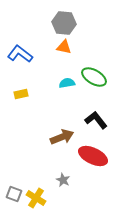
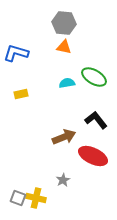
blue L-shape: moved 4 px left, 1 px up; rotated 20 degrees counterclockwise
brown arrow: moved 2 px right
gray star: rotated 16 degrees clockwise
gray square: moved 4 px right, 4 px down
yellow cross: rotated 18 degrees counterclockwise
